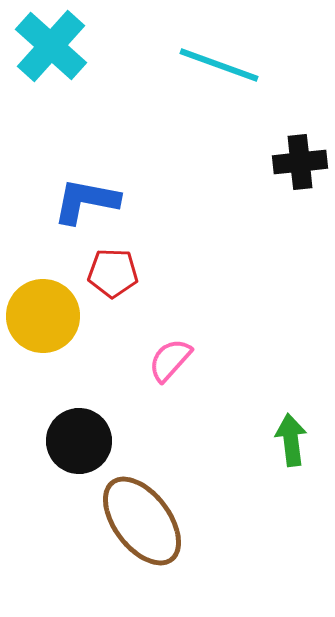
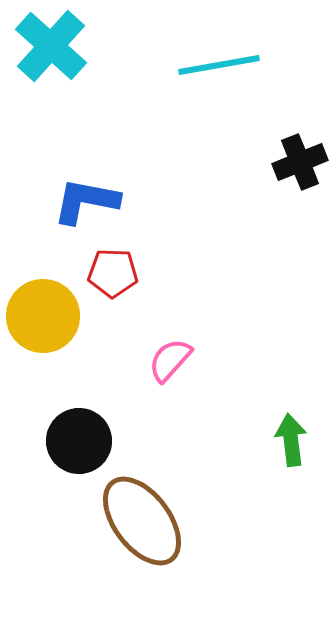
cyan line: rotated 30 degrees counterclockwise
black cross: rotated 16 degrees counterclockwise
